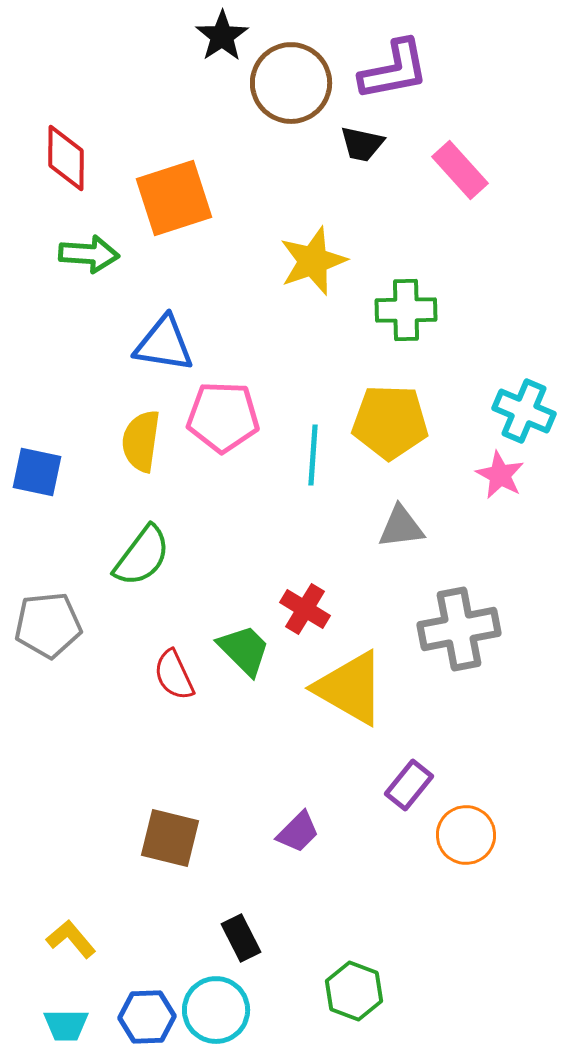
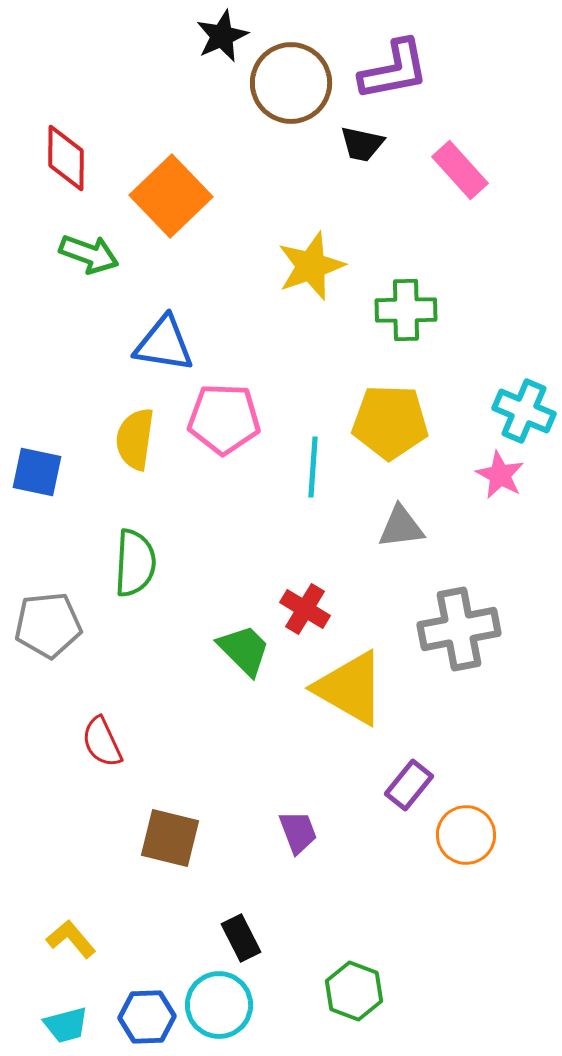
black star: rotated 10 degrees clockwise
orange square: moved 3 px left, 2 px up; rotated 26 degrees counterclockwise
green arrow: rotated 16 degrees clockwise
yellow star: moved 2 px left, 5 px down
pink pentagon: moved 1 px right, 2 px down
yellow semicircle: moved 6 px left, 2 px up
cyan line: moved 12 px down
green semicircle: moved 7 px left, 7 px down; rotated 34 degrees counterclockwise
red semicircle: moved 72 px left, 67 px down
purple trapezoid: rotated 66 degrees counterclockwise
cyan circle: moved 3 px right, 5 px up
cyan trapezoid: rotated 15 degrees counterclockwise
